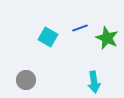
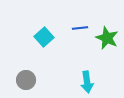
blue line: rotated 14 degrees clockwise
cyan square: moved 4 px left; rotated 18 degrees clockwise
cyan arrow: moved 7 px left
